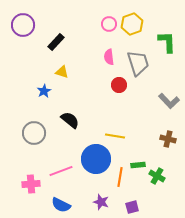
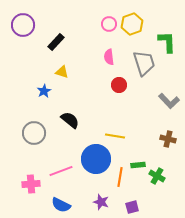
gray trapezoid: moved 6 px right
